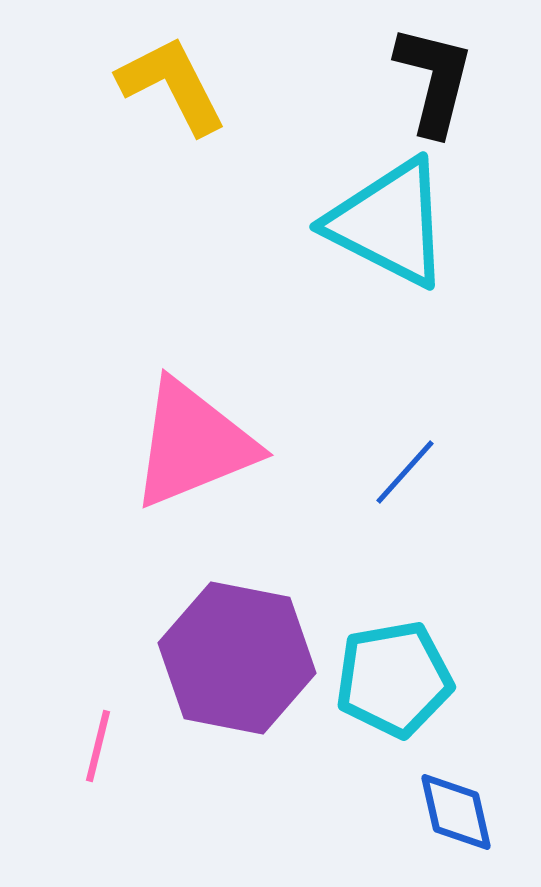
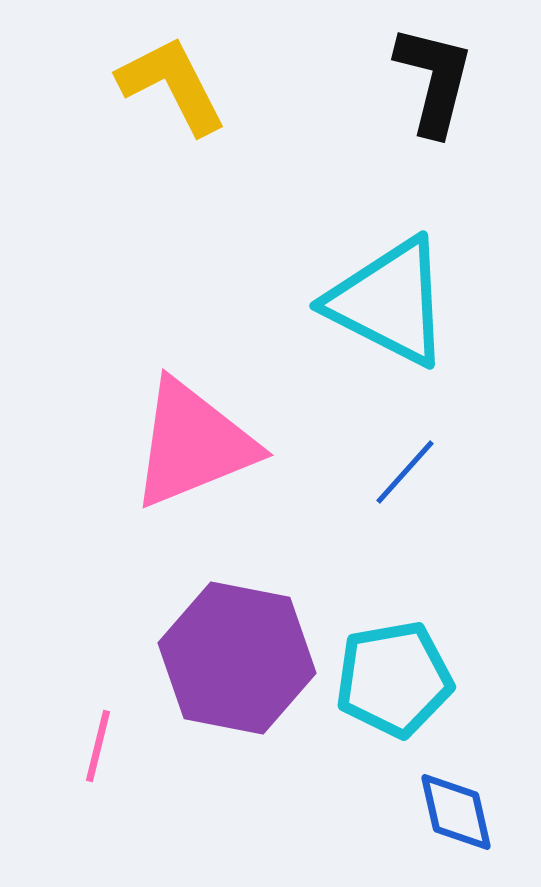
cyan triangle: moved 79 px down
